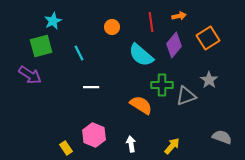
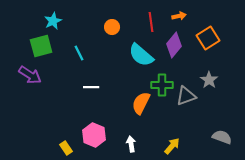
orange semicircle: moved 2 px up; rotated 95 degrees counterclockwise
